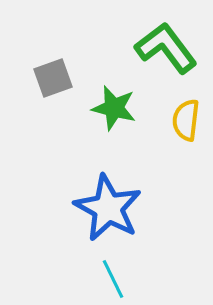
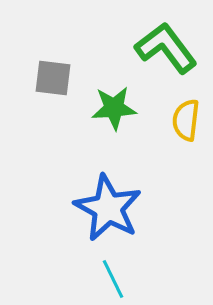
gray square: rotated 27 degrees clockwise
green star: rotated 18 degrees counterclockwise
